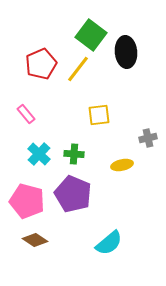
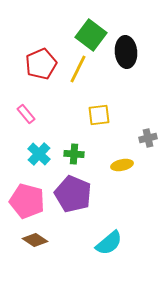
yellow line: rotated 12 degrees counterclockwise
